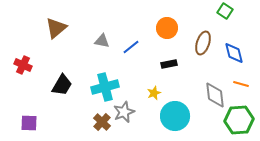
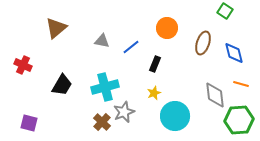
black rectangle: moved 14 px left; rotated 56 degrees counterclockwise
purple square: rotated 12 degrees clockwise
